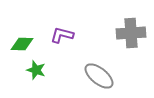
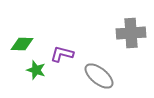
purple L-shape: moved 19 px down
